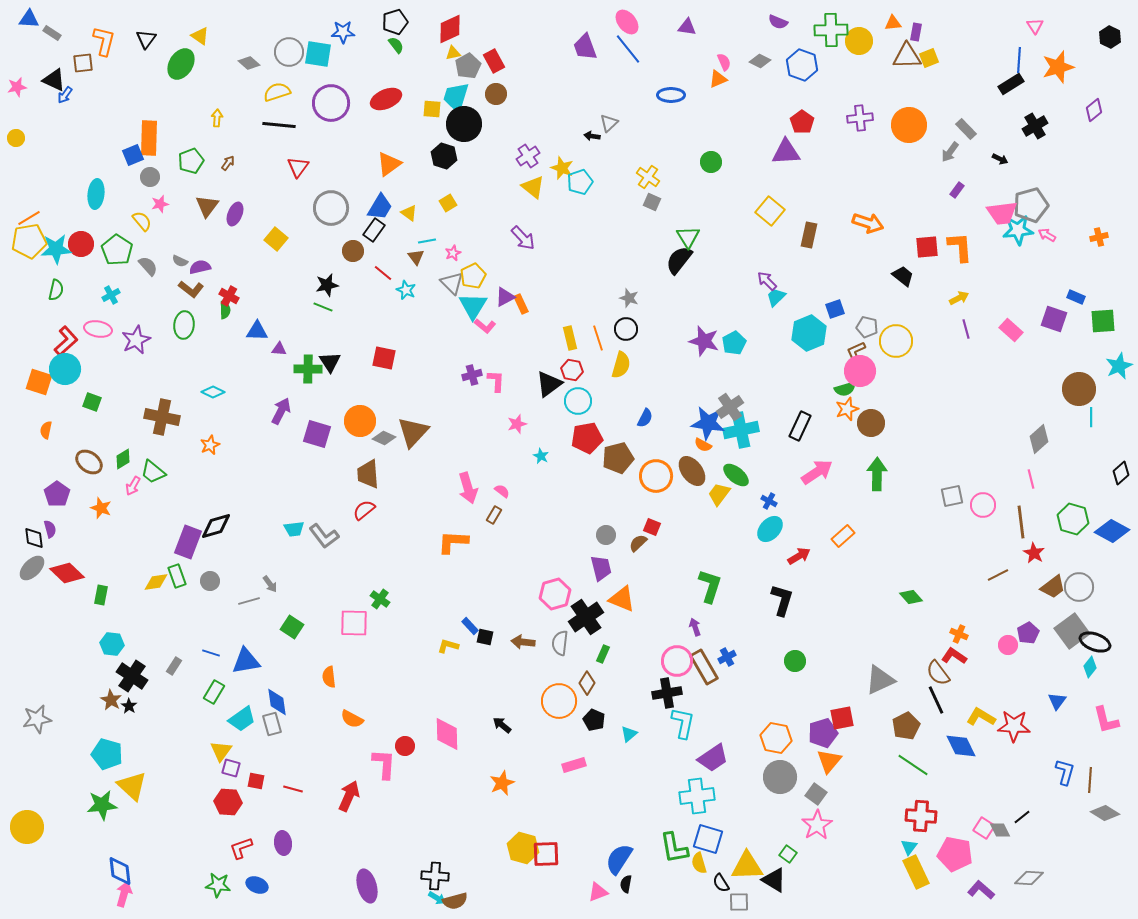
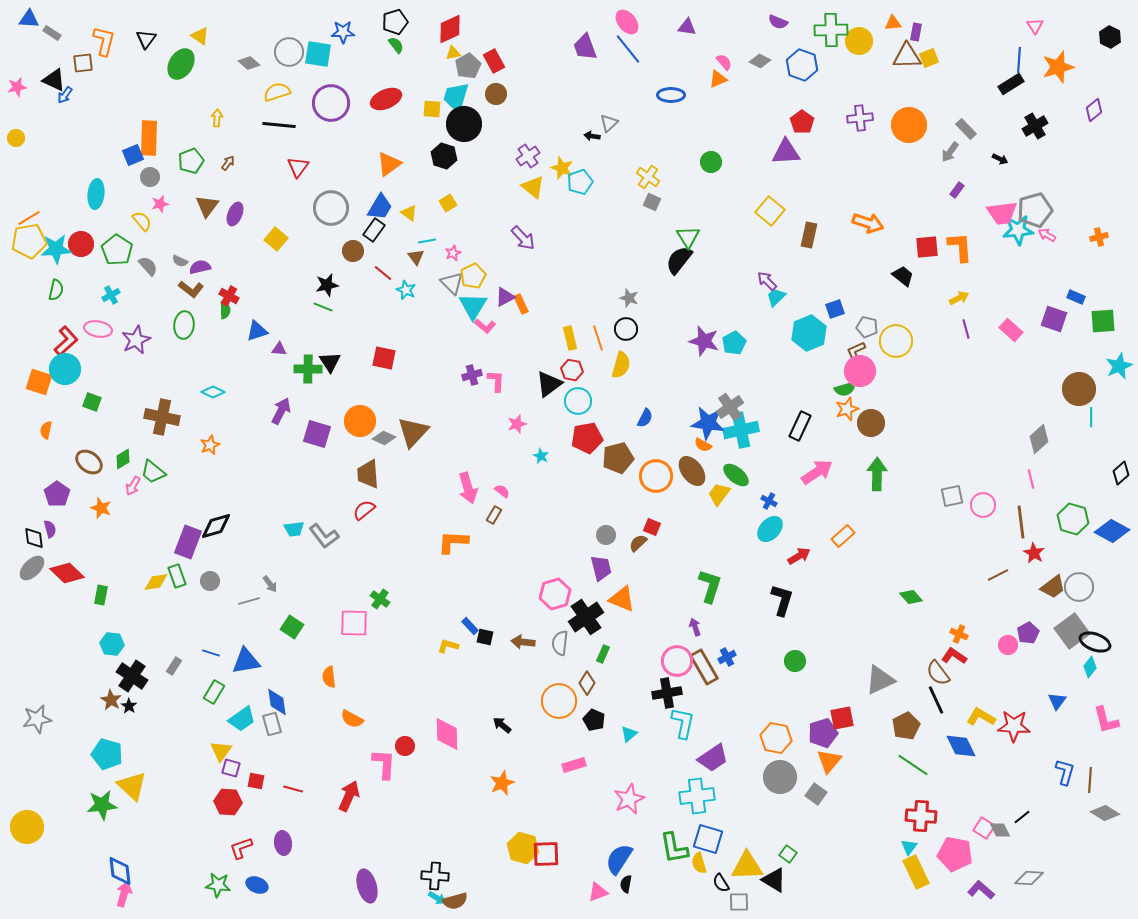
pink semicircle at (724, 62): rotated 18 degrees counterclockwise
gray pentagon at (1031, 205): moved 4 px right, 5 px down
blue triangle at (257, 331): rotated 20 degrees counterclockwise
pink star at (817, 825): moved 188 px left, 26 px up; rotated 8 degrees clockwise
